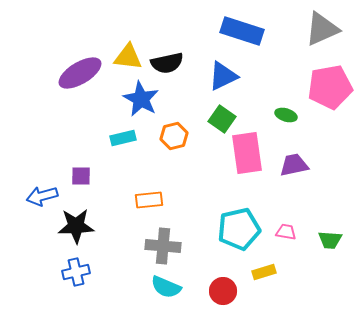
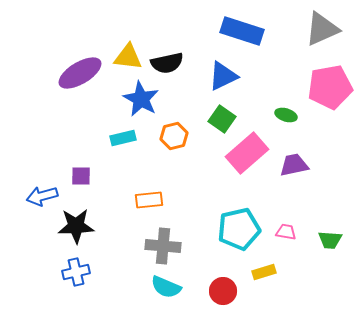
pink rectangle: rotated 57 degrees clockwise
